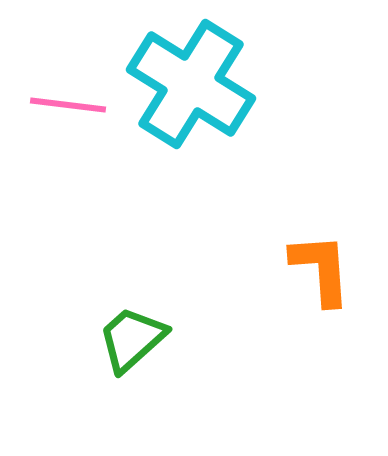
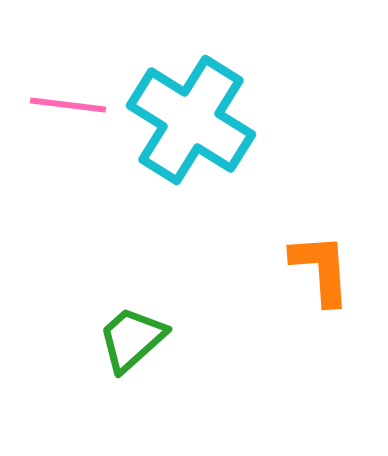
cyan cross: moved 36 px down
